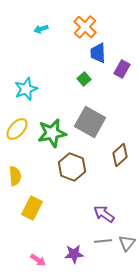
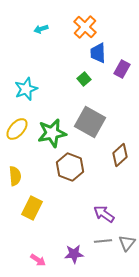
brown hexagon: moved 2 px left
